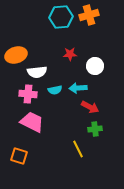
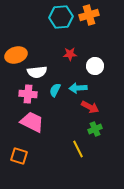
cyan semicircle: rotated 128 degrees clockwise
green cross: rotated 16 degrees counterclockwise
